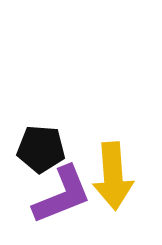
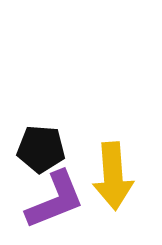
purple L-shape: moved 7 px left, 5 px down
